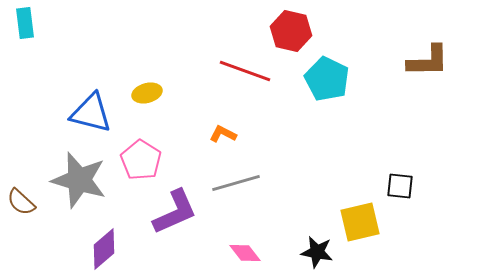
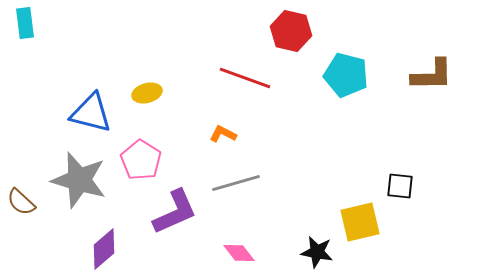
brown L-shape: moved 4 px right, 14 px down
red line: moved 7 px down
cyan pentagon: moved 19 px right, 4 px up; rotated 12 degrees counterclockwise
pink diamond: moved 6 px left
